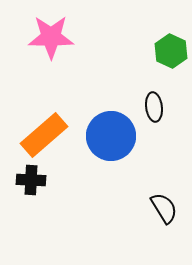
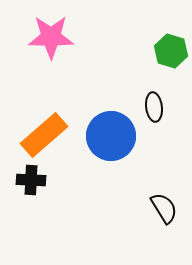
green hexagon: rotated 8 degrees counterclockwise
